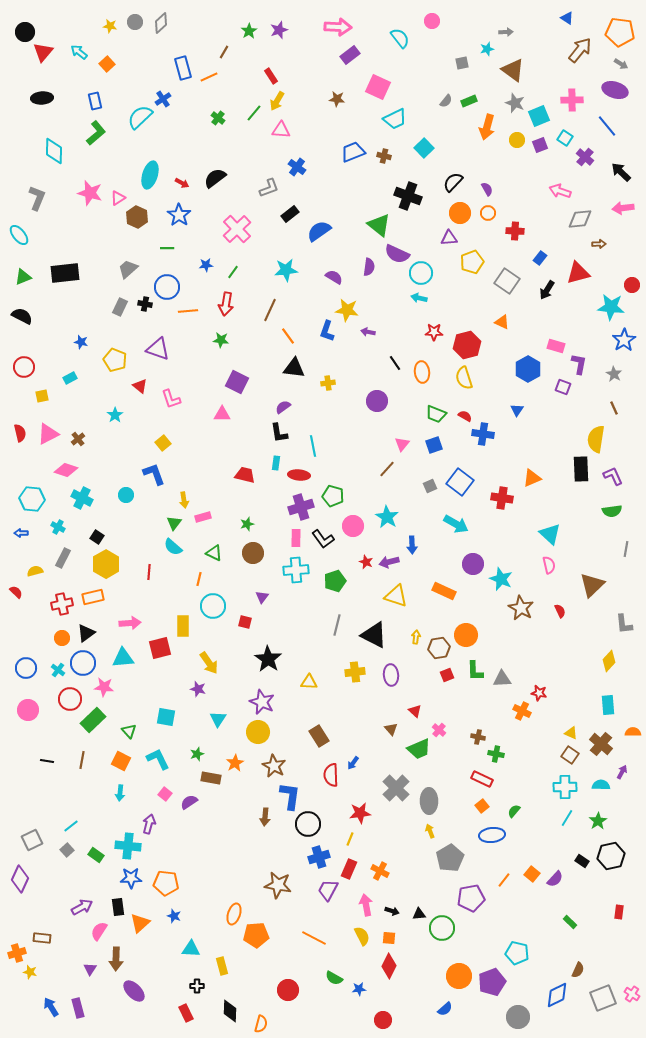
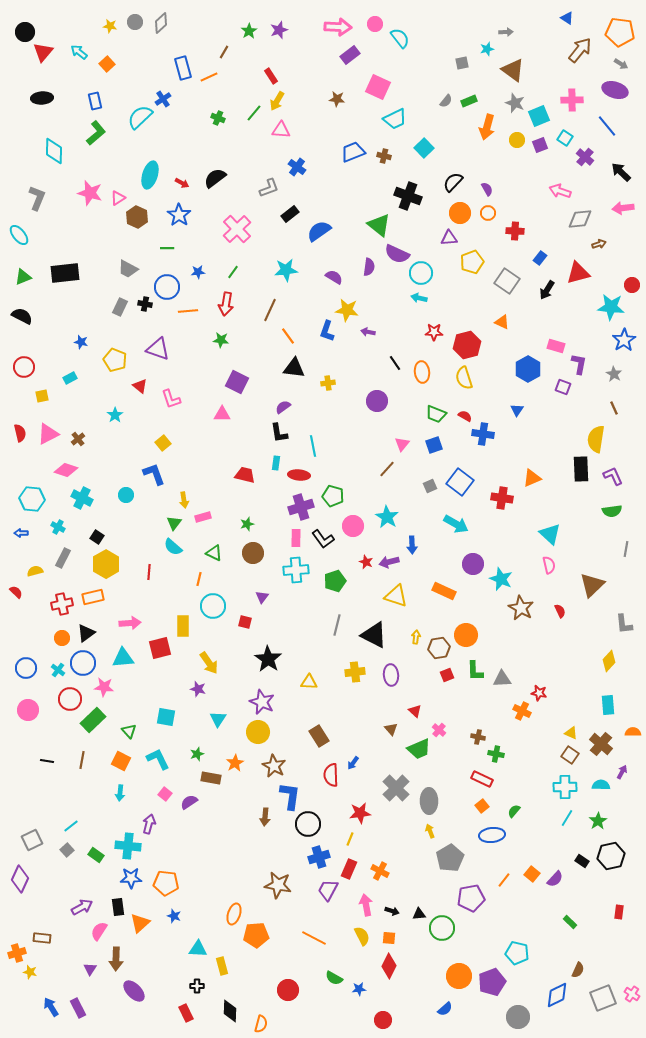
pink circle at (432, 21): moved 57 px left, 3 px down
green cross at (218, 118): rotated 16 degrees counterclockwise
brown arrow at (599, 244): rotated 16 degrees counterclockwise
blue star at (206, 265): moved 8 px left, 7 px down
gray trapezoid at (128, 269): rotated 110 degrees counterclockwise
cyan triangle at (191, 949): moved 7 px right
purple rectangle at (78, 1008): rotated 12 degrees counterclockwise
